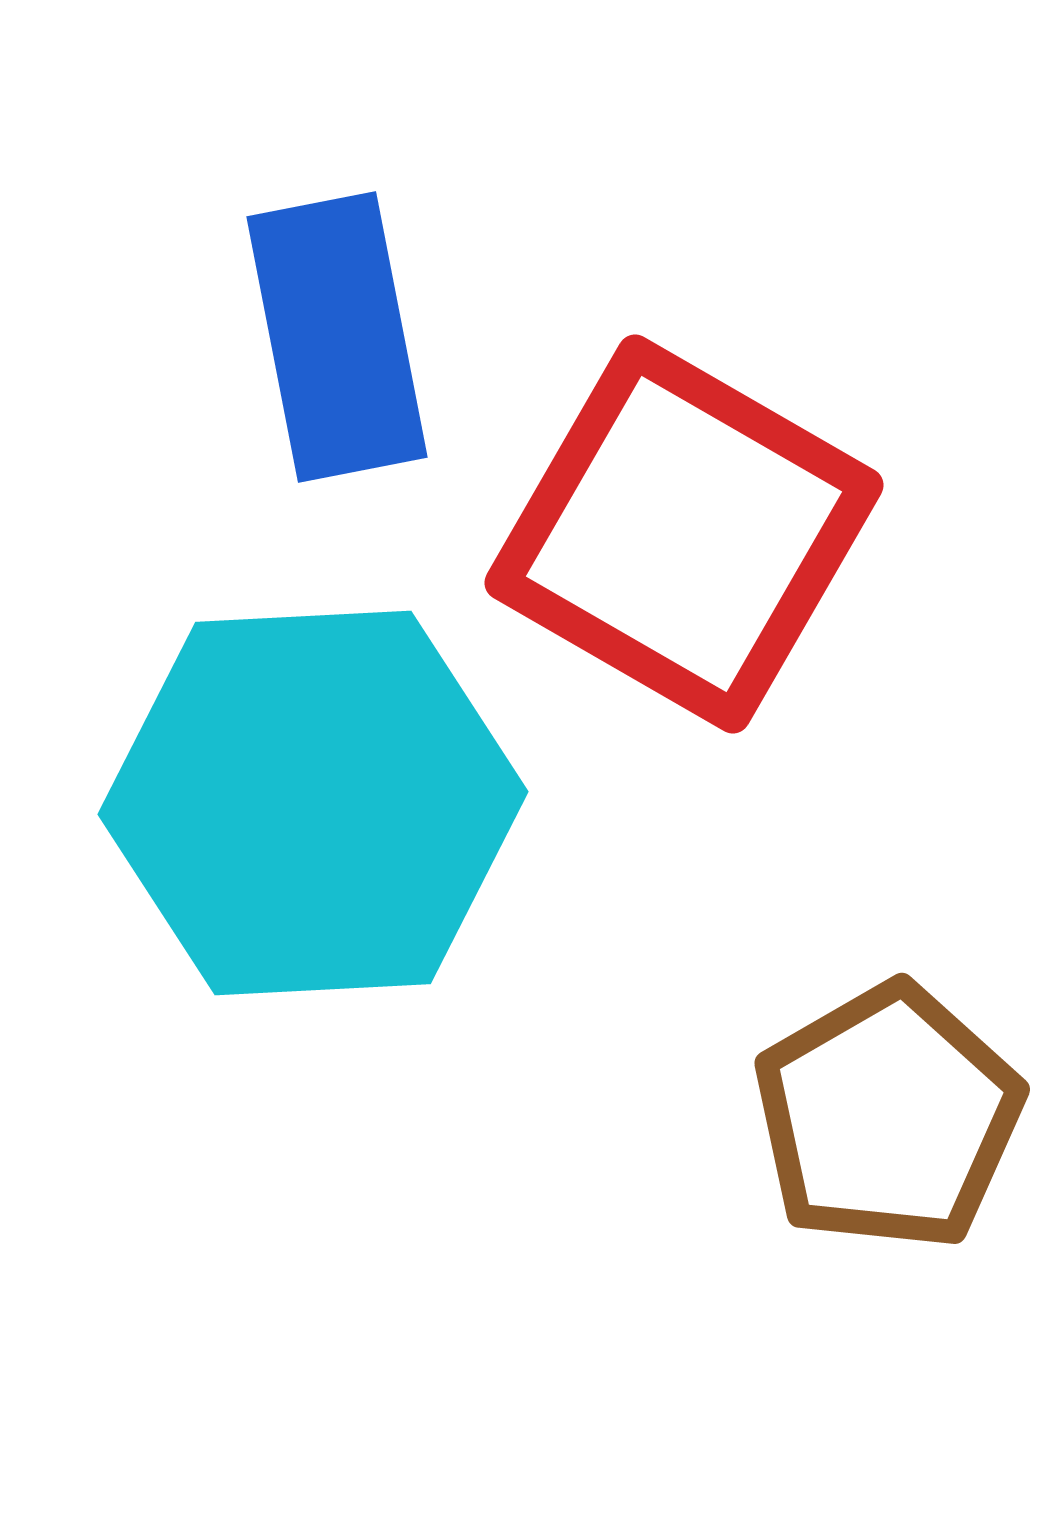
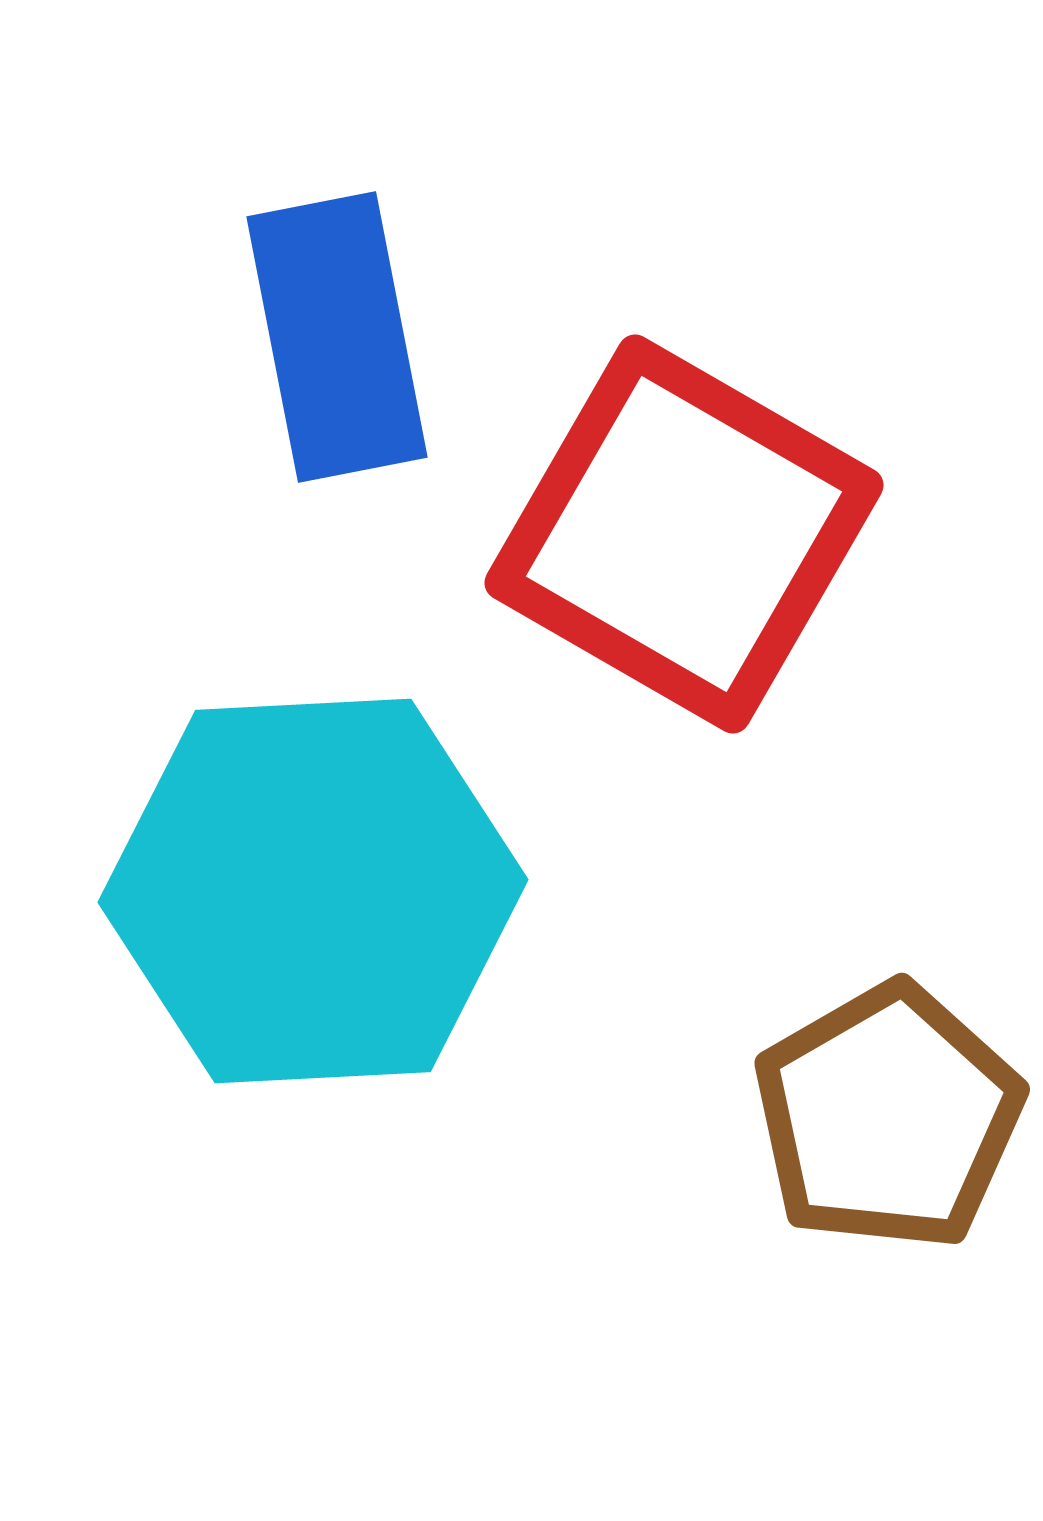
cyan hexagon: moved 88 px down
